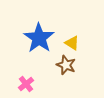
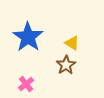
blue star: moved 11 px left, 1 px up
brown star: rotated 18 degrees clockwise
